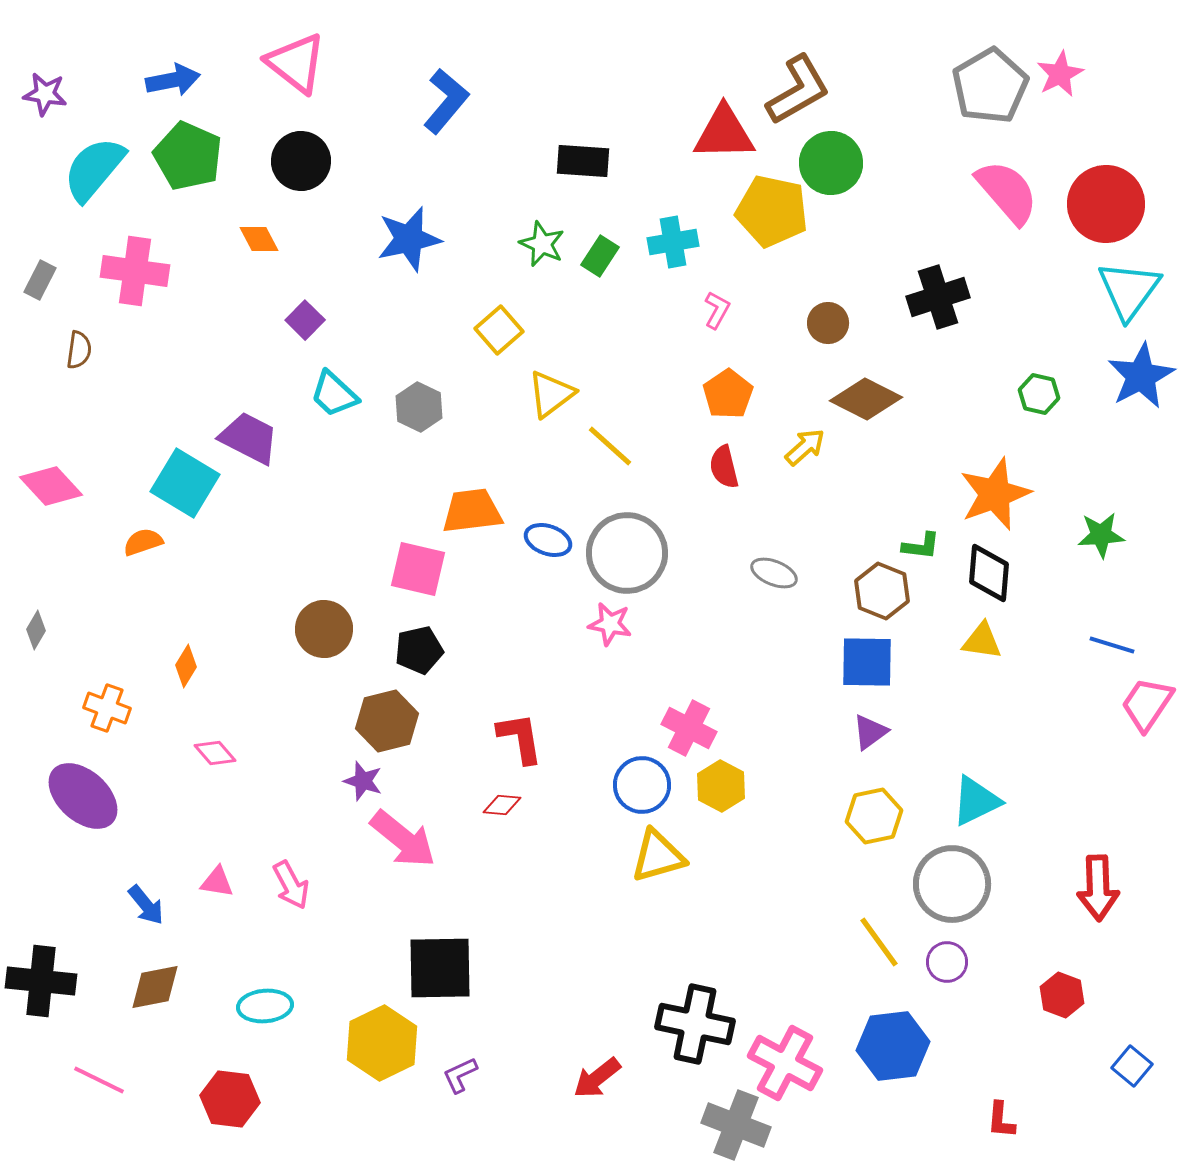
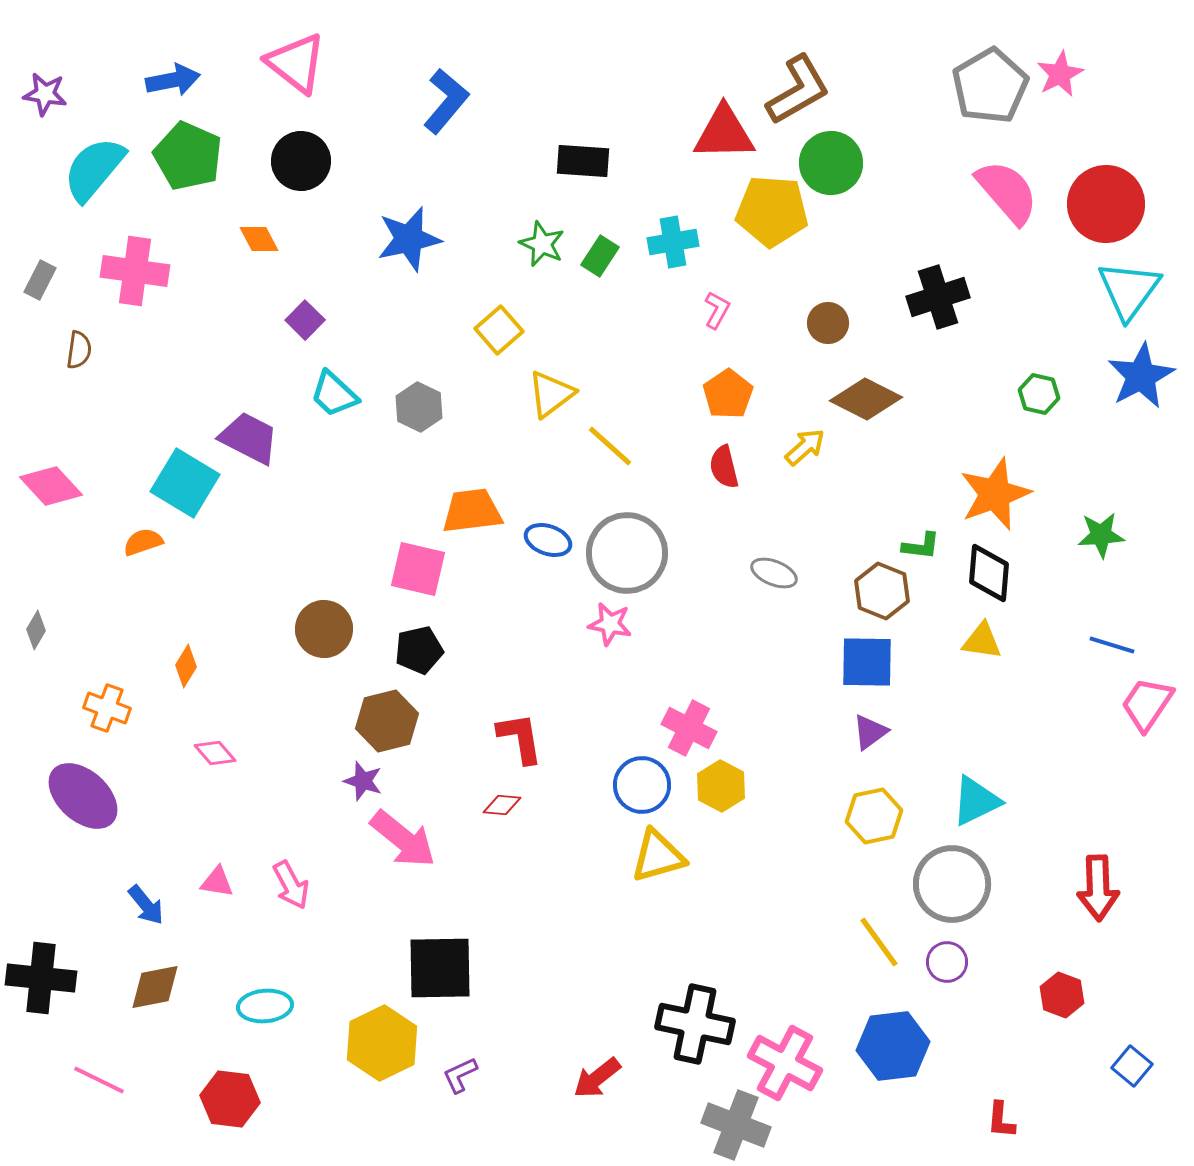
yellow pentagon at (772, 211): rotated 8 degrees counterclockwise
black cross at (41, 981): moved 3 px up
